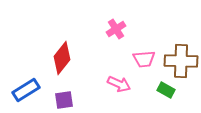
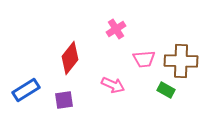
red diamond: moved 8 px right
pink arrow: moved 6 px left, 1 px down
